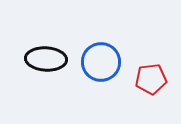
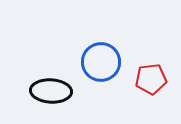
black ellipse: moved 5 px right, 32 px down
